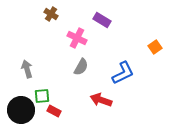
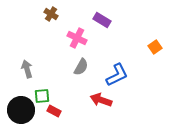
blue L-shape: moved 6 px left, 2 px down
